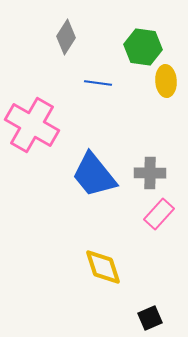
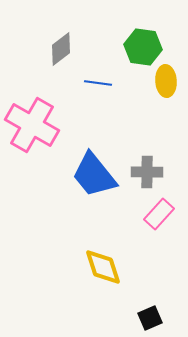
gray diamond: moved 5 px left, 12 px down; rotated 20 degrees clockwise
gray cross: moved 3 px left, 1 px up
